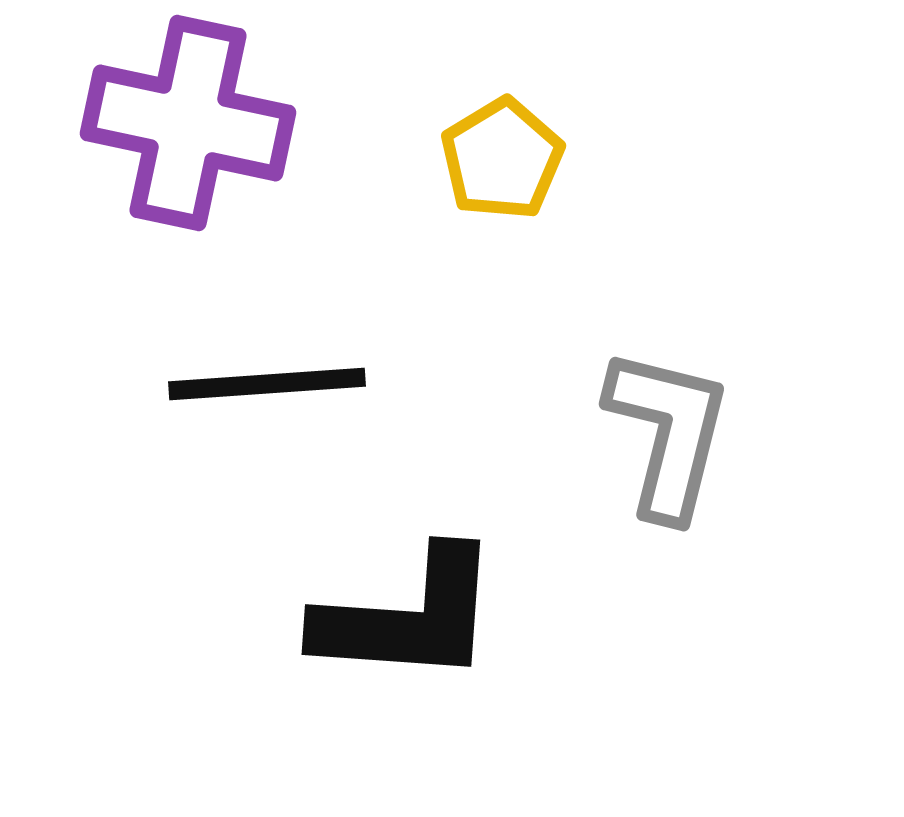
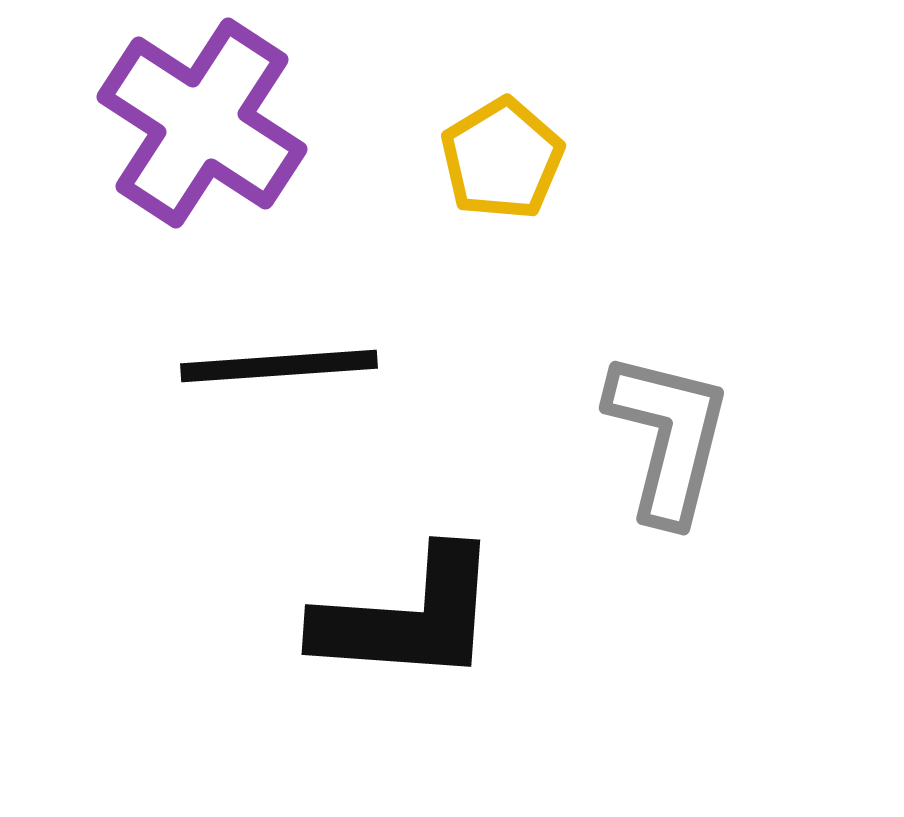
purple cross: moved 14 px right; rotated 21 degrees clockwise
black line: moved 12 px right, 18 px up
gray L-shape: moved 4 px down
